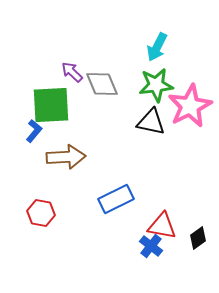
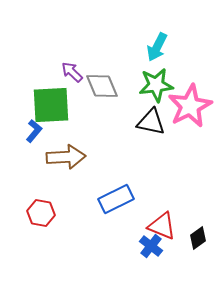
gray diamond: moved 2 px down
red triangle: rotated 12 degrees clockwise
